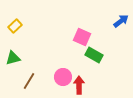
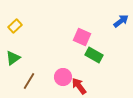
green triangle: rotated 21 degrees counterclockwise
red arrow: moved 1 px down; rotated 36 degrees counterclockwise
